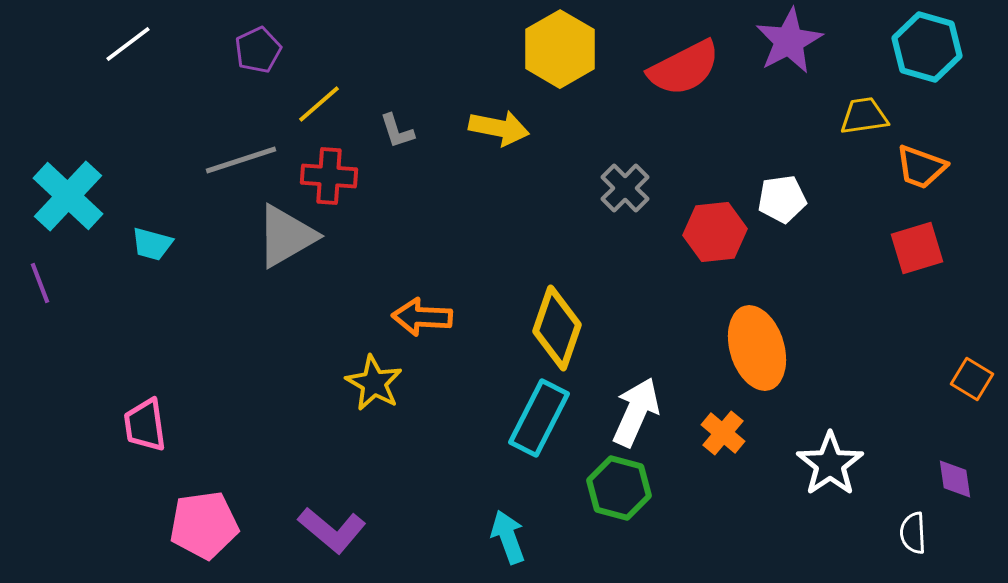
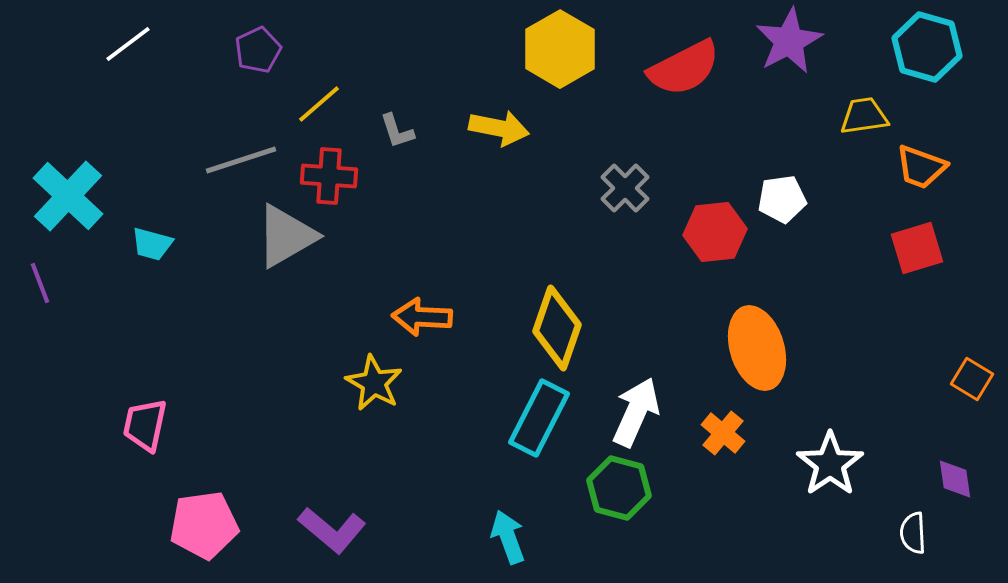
pink trapezoid: rotated 20 degrees clockwise
